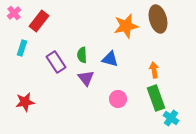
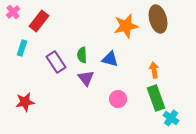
pink cross: moved 1 px left, 1 px up
